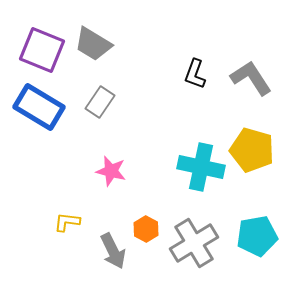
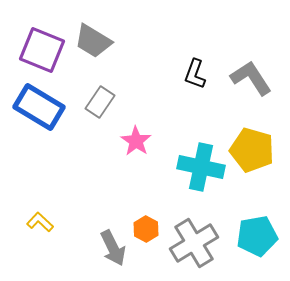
gray trapezoid: moved 3 px up
pink star: moved 25 px right, 30 px up; rotated 20 degrees clockwise
yellow L-shape: moved 27 px left; rotated 36 degrees clockwise
gray arrow: moved 3 px up
